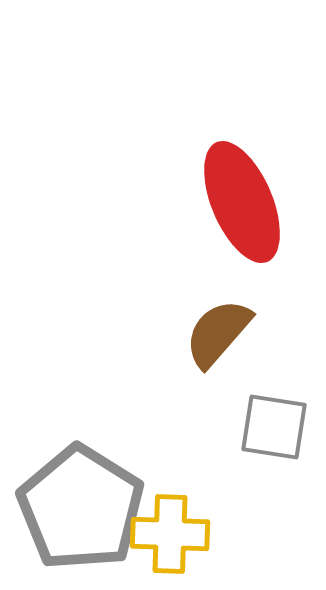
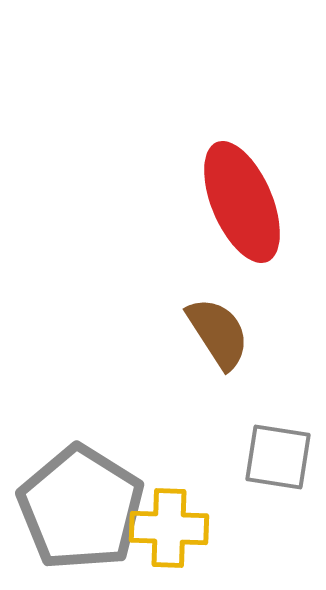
brown semicircle: rotated 106 degrees clockwise
gray square: moved 4 px right, 30 px down
yellow cross: moved 1 px left, 6 px up
